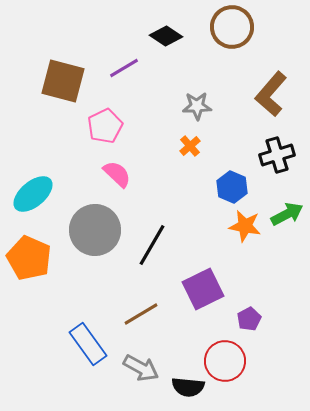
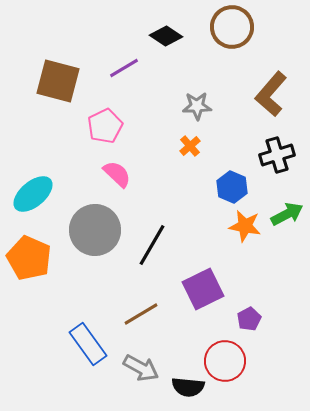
brown square: moved 5 px left
